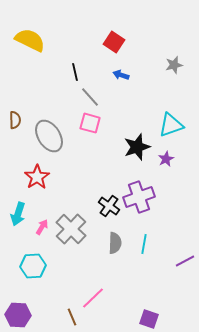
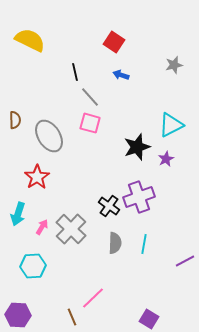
cyan triangle: rotated 8 degrees counterclockwise
purple square: rotated 12 degrees clockwise
